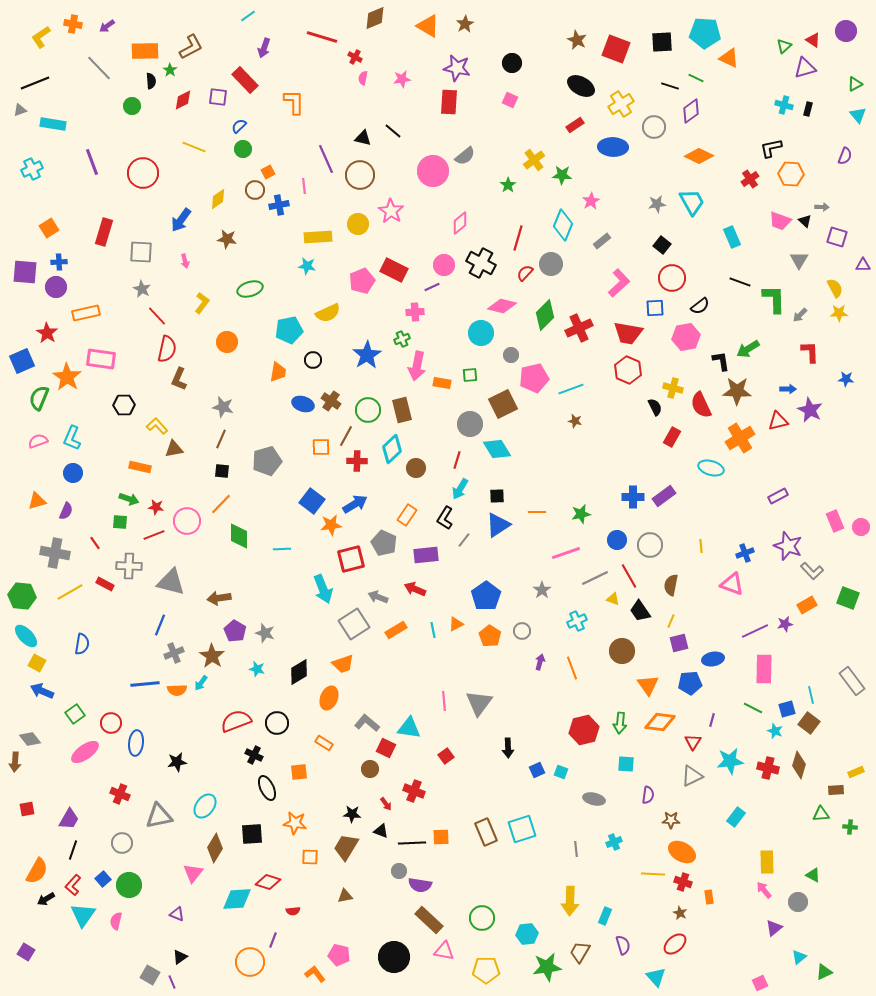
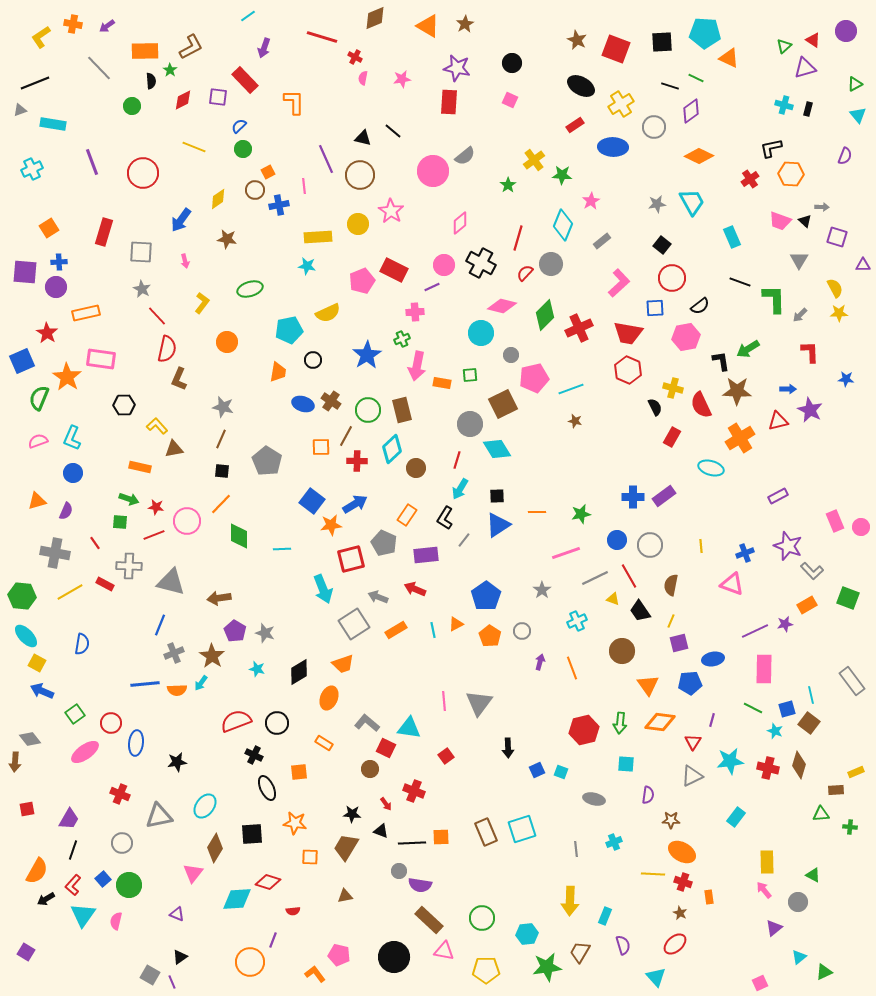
gray pentagon at (267, 461): rotated 24 degrees counterclockwise
